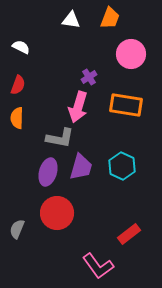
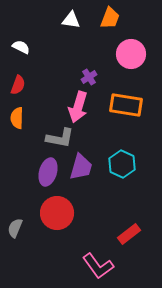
cyan hexagon: moved 2 px up
gray semicircle: moved 2 px left, 1 px up
